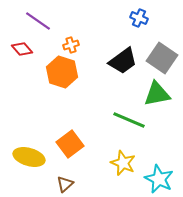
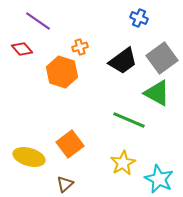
orange cross: moved 9 px right, 2 px down
gray square: rotated 20 degrees clockwise
green triangle: moved 1 px up; rotated 40 degrees clockwise
yellow star: rotated 20 degrees clockwise
